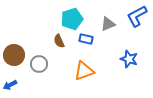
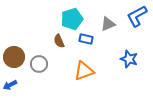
brown circle: moved 2 px down
